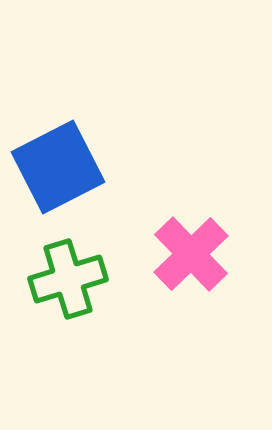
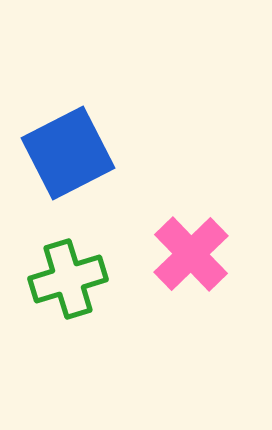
blue square: moved 10 px right, 14 px up
